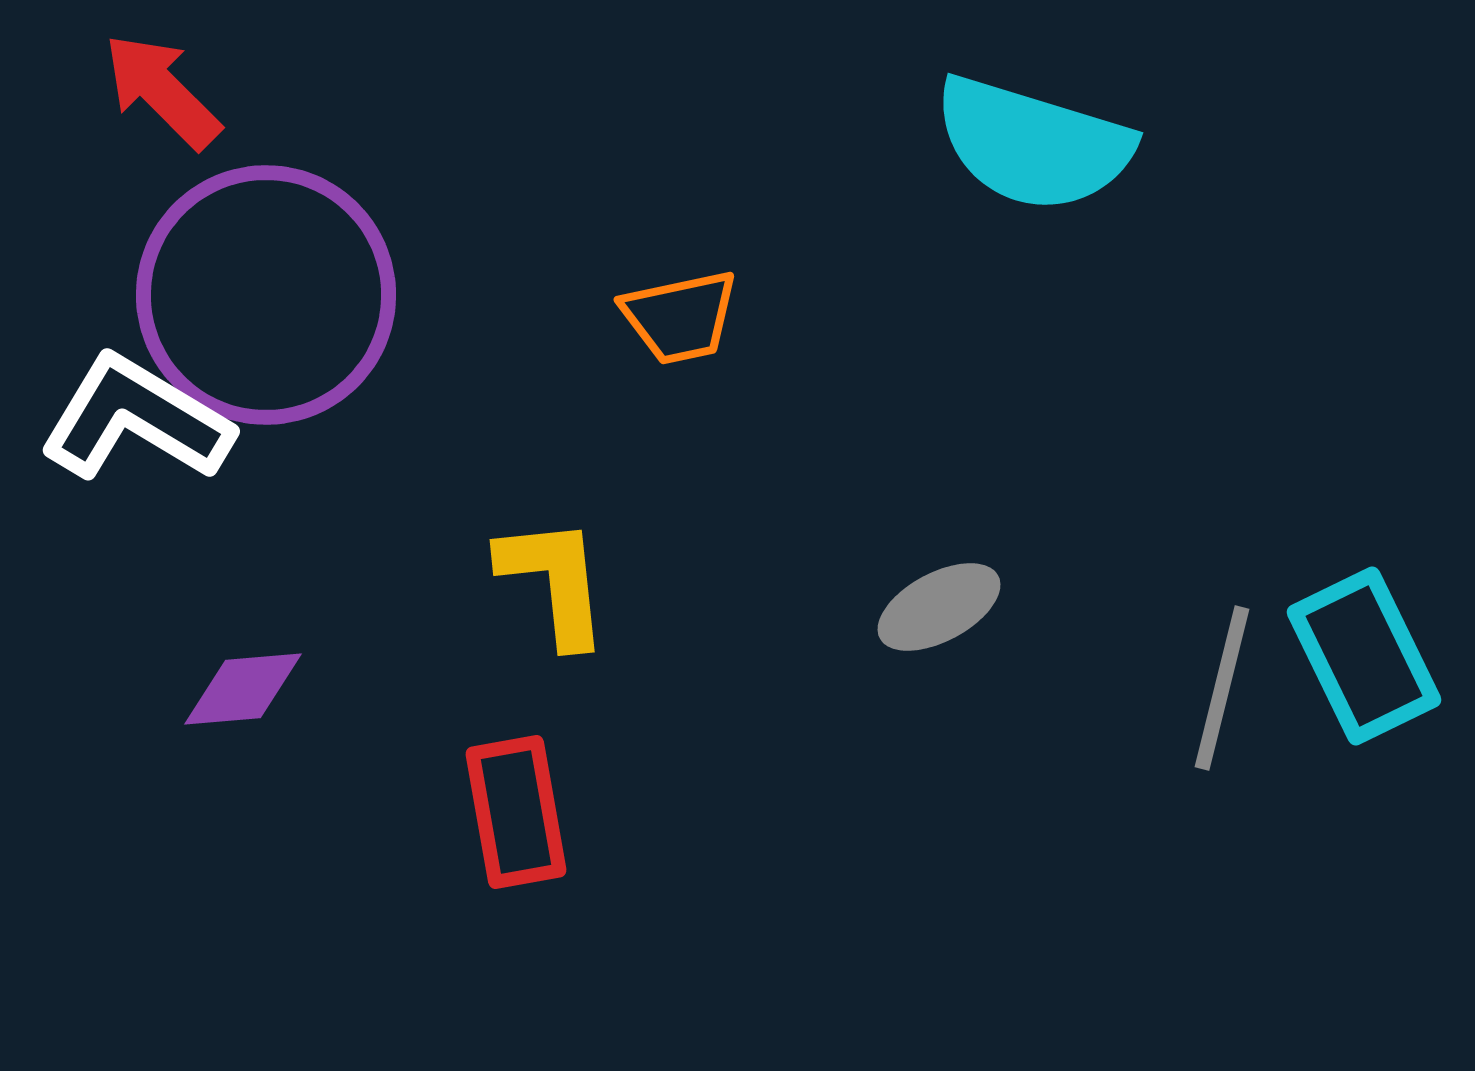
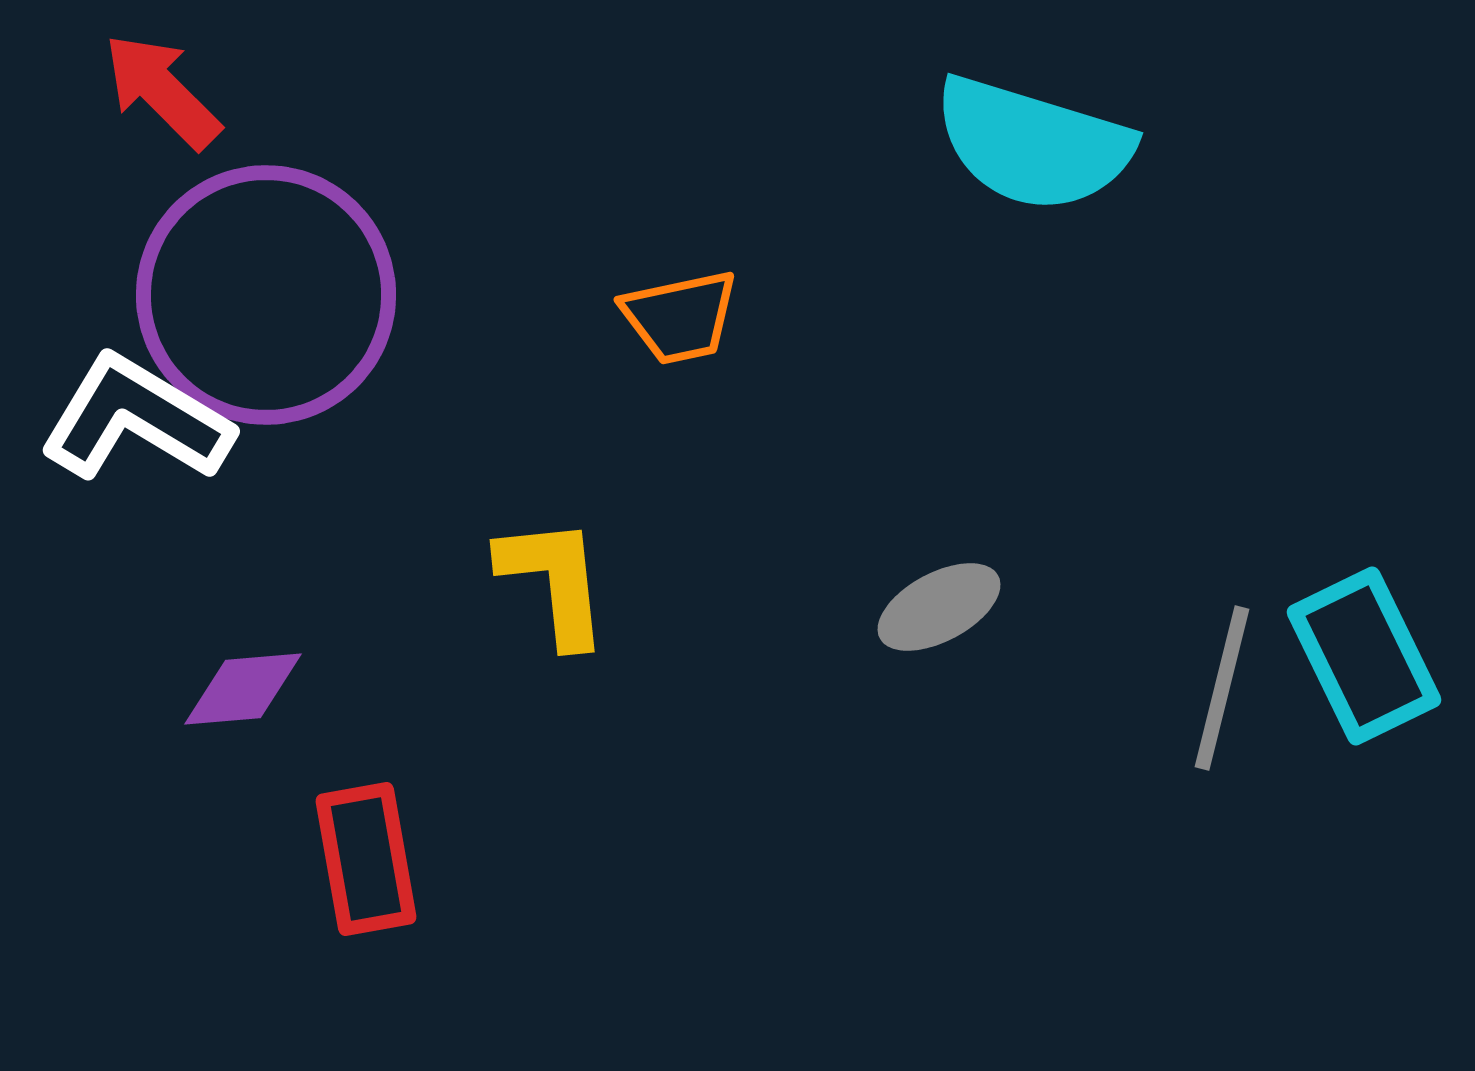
red rectangle: moved 150 px left, 47 px down
